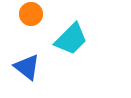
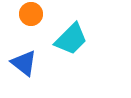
blue triangle: moved 3 px left, 4 px up
